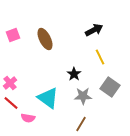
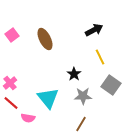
pink square: moved 1 px left; rotated 16 degrees counterclockwise
gray square: moved 1 px right, 2 px up
cyan triangle: rotated 15 degrees clockwise
